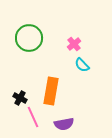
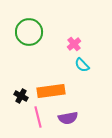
green circle: moved 6 px up
orange rectangle: rotated 72 degrees clockwise
black cross: moved 1 px right, 2 px up
pink line: moved 5 px right; rotated 10 degrees clockwise
purple semicircle: moved 4 px right, 6 px up
